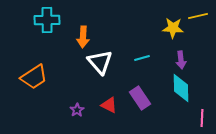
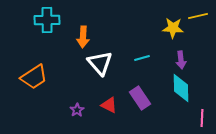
white triangle: moved 1 px down
